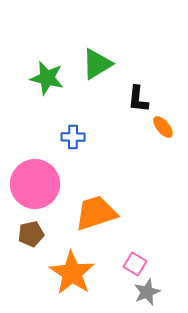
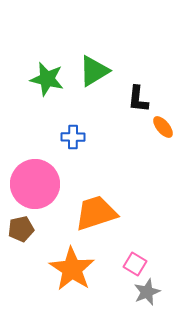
green triangle: moved 3 px left, 7 px down
green star: moved 1 px down
brown pentagon: moved 10 px left, 5 px up
orange star: moved 4 px up
